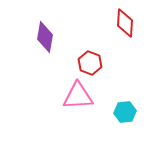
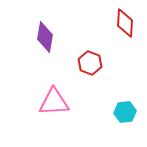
pink triangle: moved 24 px left, 6 px down
